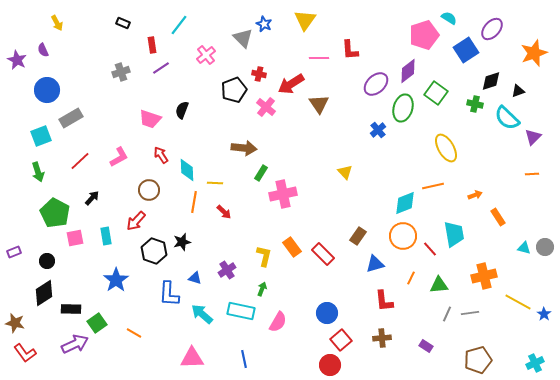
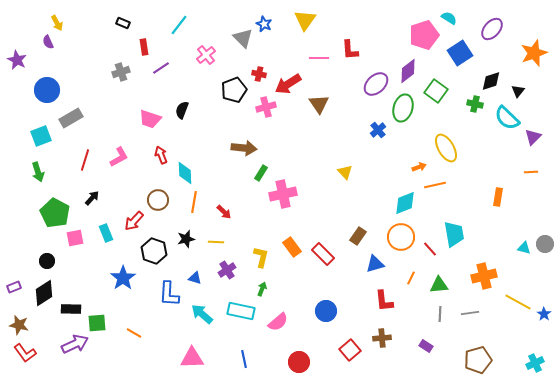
red rectangle at (152, 45): moved 8 px left, 2 px down
purple semicircle at (43, 50): moved 5 px right, 8 px up
blue square at (466, 50): moved 6 px left, 3 px down
red arrow at (291, 84): moved 3 px left
black triangle at (518, 91): rotated 32 degrees counterclockwise
green square at (436, 93): moved 2 px up
pink cross at (266, 107): rotated 36 degrees clockwise
red arrow at (161, 155): rotated 12 degrees clockwise
red line at (80, 161): moved 5 px right, 1 px up; rotated 30 degrees counterclockwise
cyan diamond at (187, 170): moved 2 px left, 3 px down
orange line at (532, 174): moved 1 px left, 2 px up
yellow line at (215, 183): moved 1 px right, 59 px down
orange line at (433, 186): moved 2 px right, 1 px up
brown circle at (149, 190): moved 9 px right, 10 px down
orange arrow at (475, 195): moved 56 px left, 28 px up
orange rectangle at (498, 217): moved 20 px up; rotated 42 degrees clockwise
red arrow at (136, 221): moved 2 px left
cyan rectangle at (106, 236): moved 3 px up; rotated 12 degrees counterclockwise
orange circle at (403, 236): moved 2 px left, 1 px down
black star at (182, 242): moved 4 px right, 3 px up
gray circle at (545, 247): moved 3 px up
purple rectangle at (14, 252): moved 35 px down
yellow L-shape at (264, 256): moved 3 px left, 1 px down
blue star at (116, 280): moved 7 px right, 2 px up
blue circle at (327, 313): moved 1 px left, 2 px up
gray line at (447, 314): moved 7 px left; rotated 21 degrees counterclockwise
pink semicircle at (278, 322): rotated 20 degrees clockwise
brown star at (15, 323): moved 4 px right, 2 px down
green square at (97, 323): rotated 30 degrees clockwise
red square at (341, 340): moved 9 px right, 10 px down
red circle at (330, 365): moved 31 px left, 3 px up
